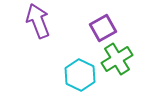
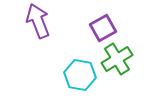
cyan hexagon: rotated 16 degrees counterclockwise
